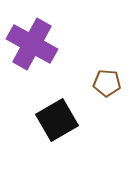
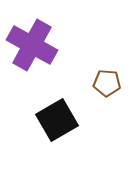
purple cross: moved 1 px down
